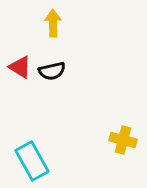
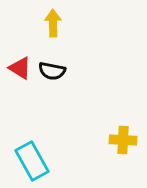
red triangle: moved 1 px down
black semicircle: rotated 24 degrees clockwise
yellow cross: rotated 12 degrees counterclockwise
